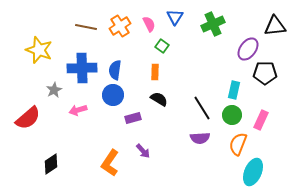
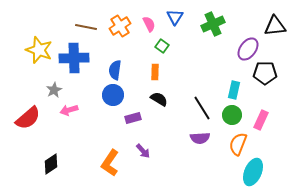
blue cross: moved 8 px left, 10 px up
pink arrow: moved 9 px left
